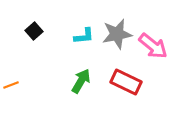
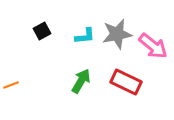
black square: moved 8 px right; rotated 12 degrees clockwise
cyan L-shape: moved 1 px right
